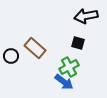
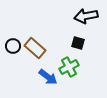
black circle: moved 2 px right, 10 px up
blue arrow: moved 16 px left, 5 px up
